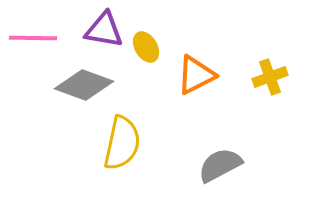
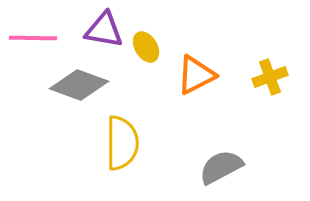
gray diamond: moved 5 px left
yellow semicircle: rotated 12 degrees counterclockwise
gray semicircle: moved 1 px right, 2 px down
